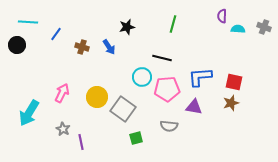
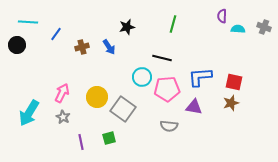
brown cross: rotated 32 degrees counterclockwise
gray star: moved 12 px up
green square: moved 27 px left
